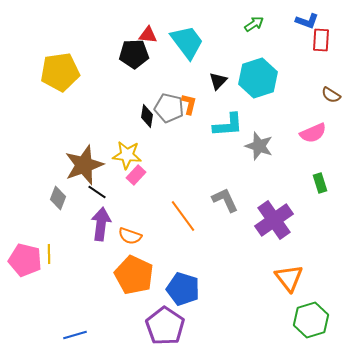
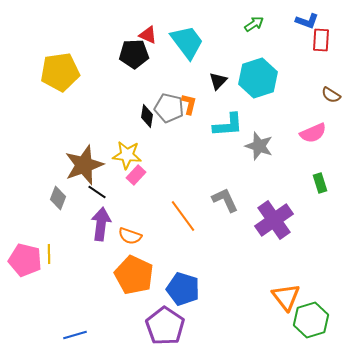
red triangle: rotated 18 degrees clockwise
orange triangle: moved 3 px left, 19 px down
